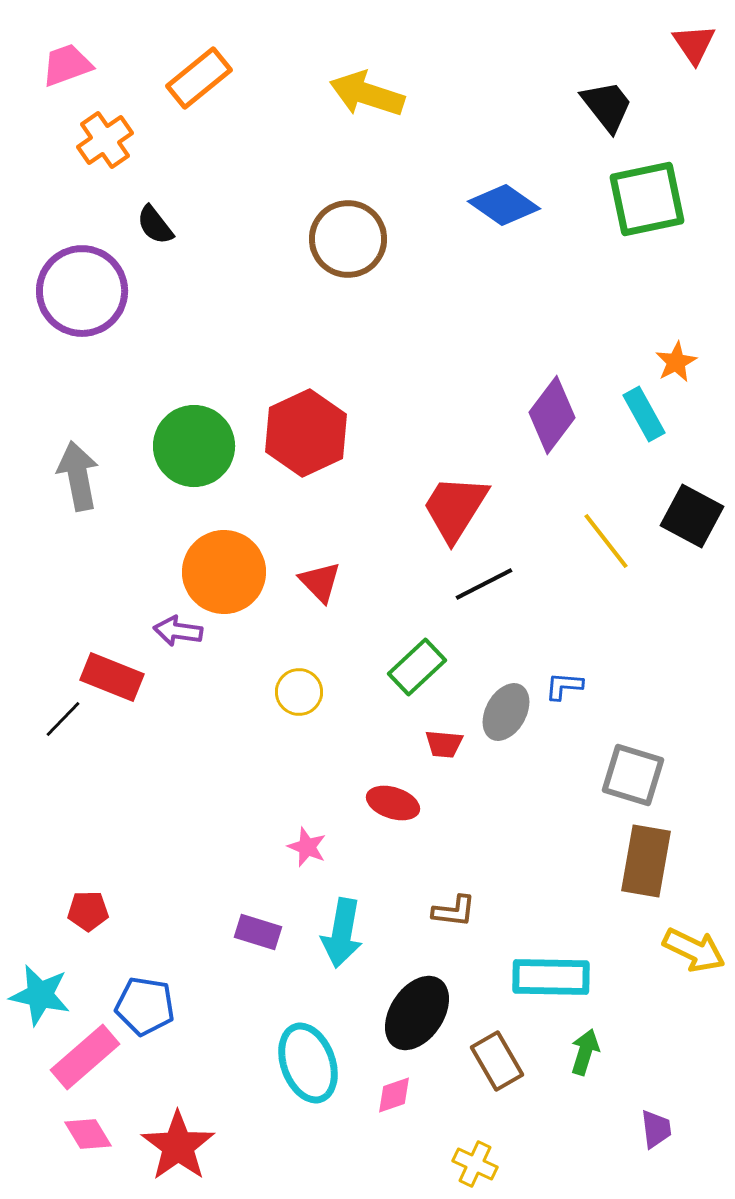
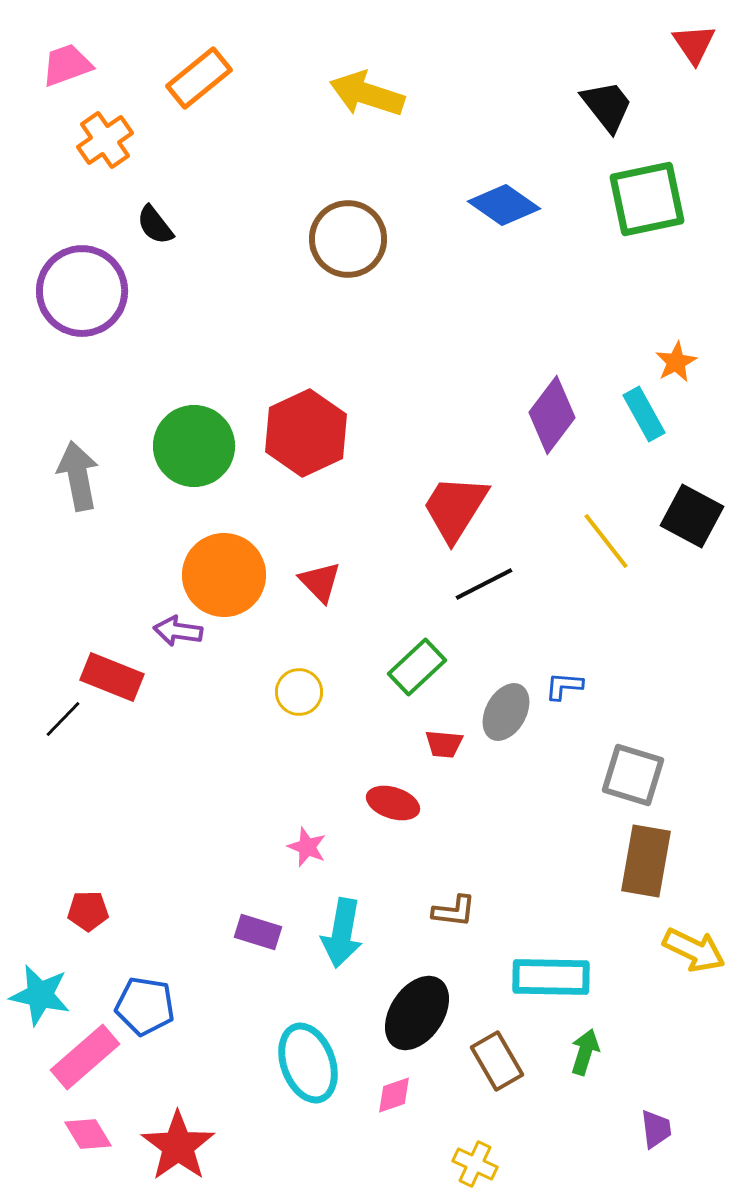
orange circle at (224, 572): moved 3 px down
